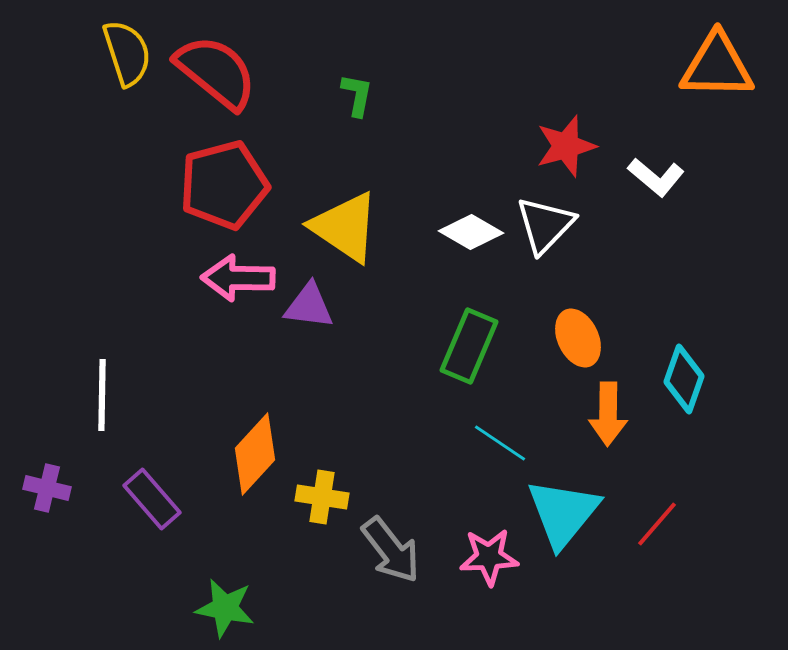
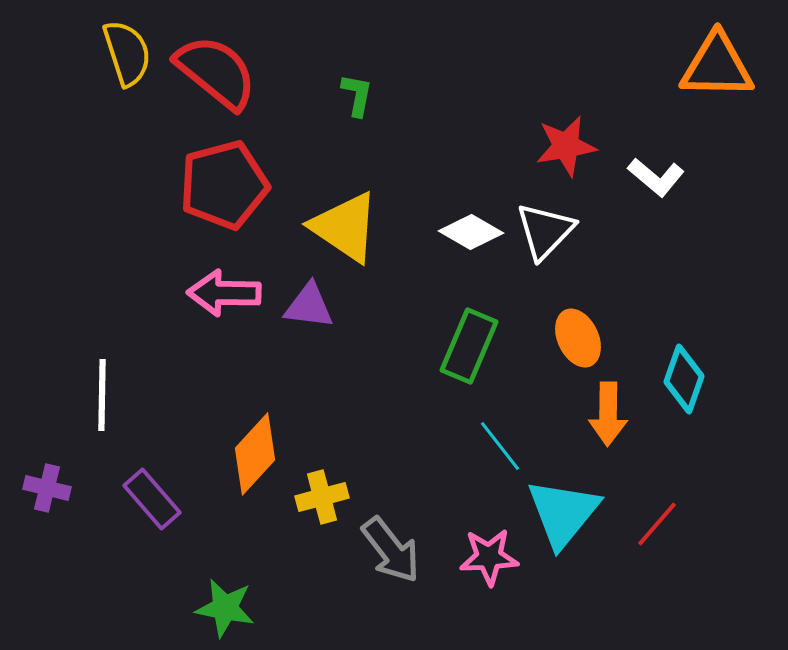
red star: rotated 6 degrees clockwise
white triangle: moved 6 px down
pink arrow: moved 14 px left, 15 px down
cyan line: moved 3 px down; rotated 18 degrees clockwise
yellow cross: rotated 24 degrees counterclockwise
